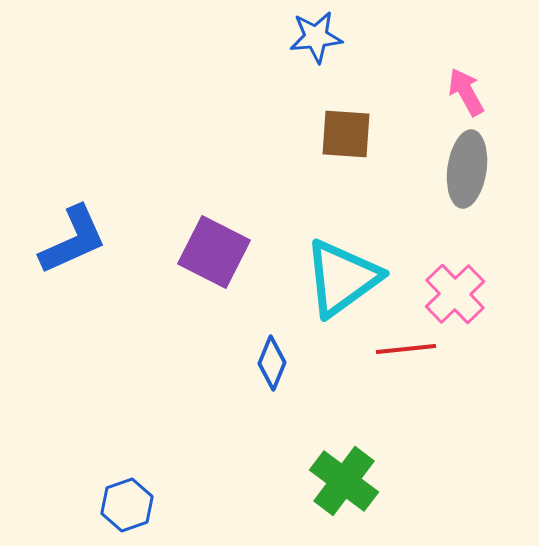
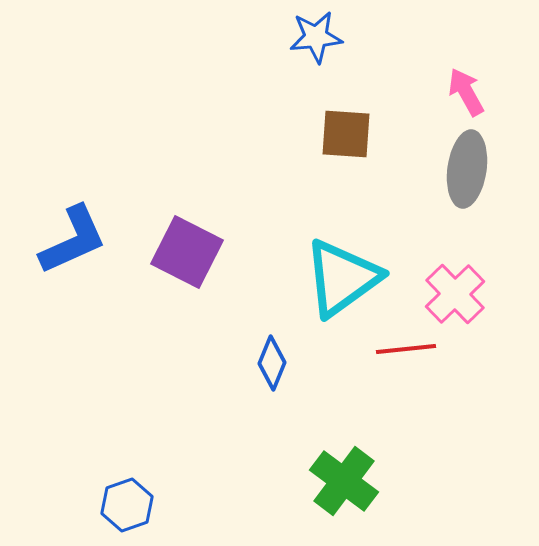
purple square: moved 27 px left
